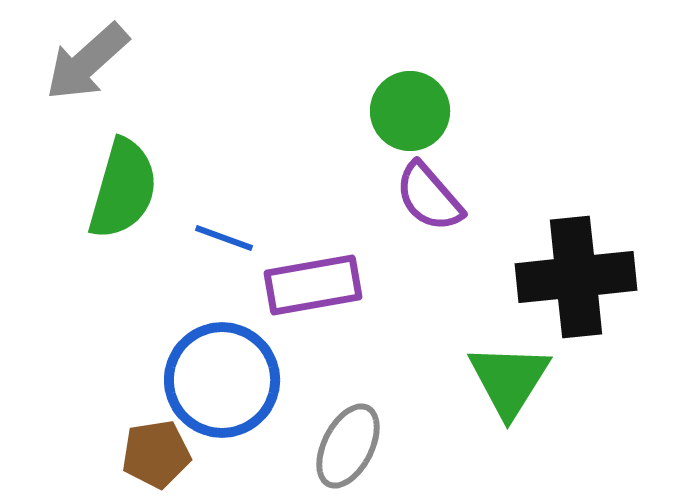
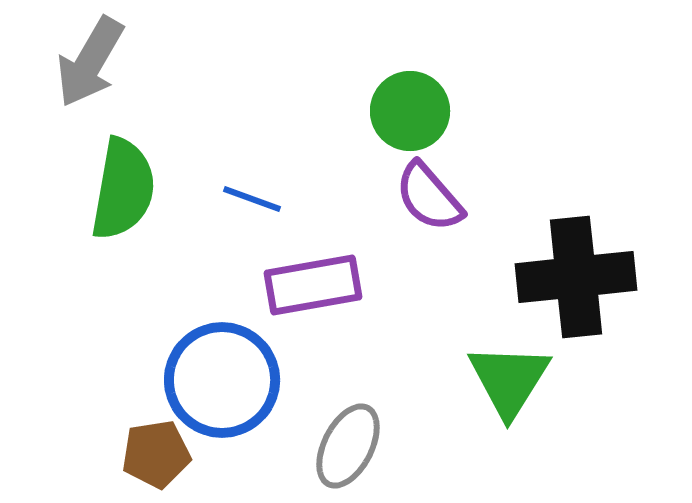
gray arrow: moved 3 px right; rotated 18 degrees counterclockwise
green semicircle: rotated 6 degrees counterclockwise
blue line: moved 28 px right, 39 px up
